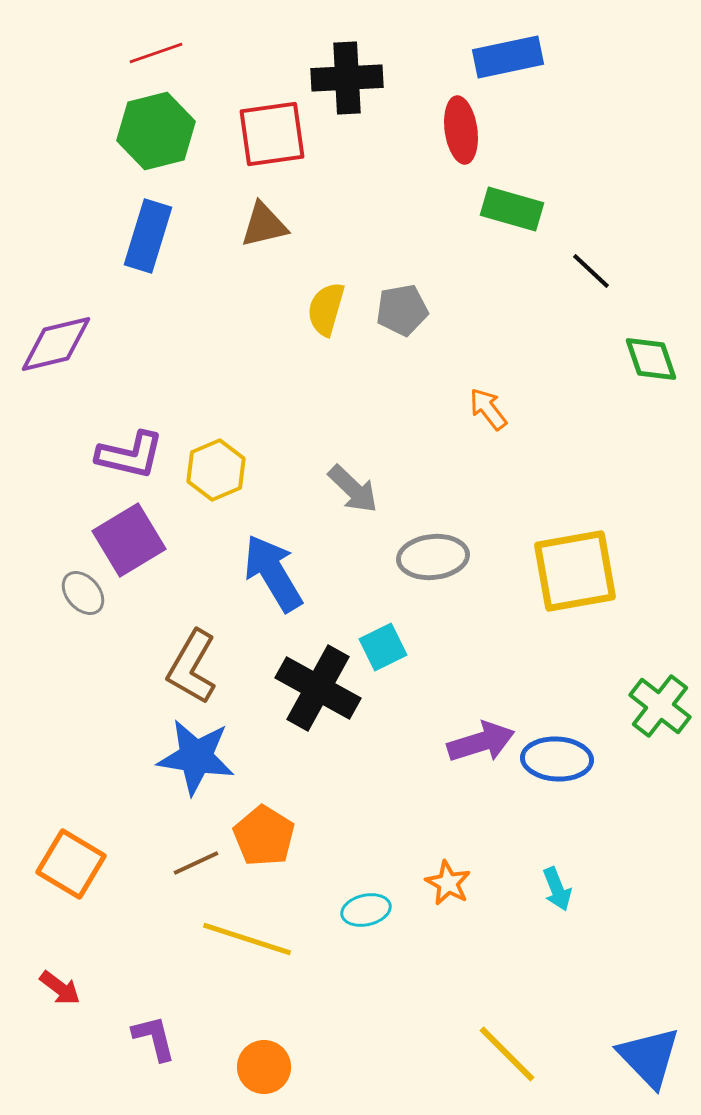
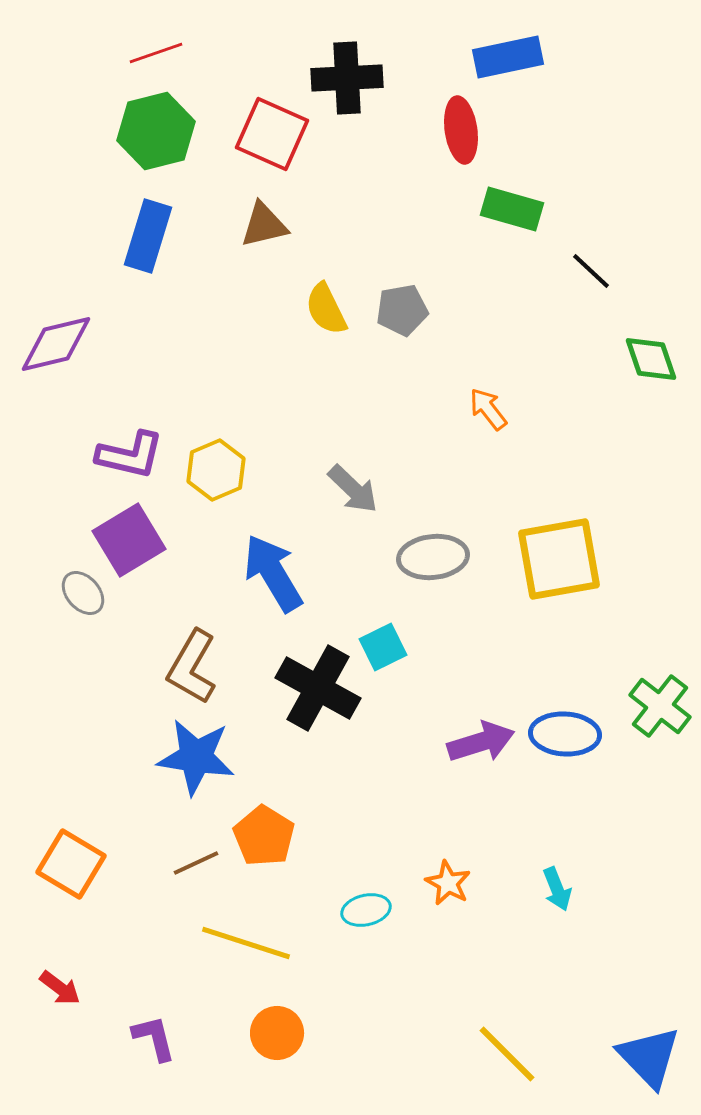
red square at (272, 134): rotated 32 degrees clockwise
yellow semicircle at (326, 309): rotated 42 degrees counterclockwise
yellow square at (575, 571): moved 16 px left, 12 px up
blue ellipse at (557, 759): moved 8 px right, 25 px up
yellow line at (247, 939): moved 1 px left, 4 px down
orange circle at (264, 1067): moved 13 px right, 34 px up
